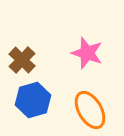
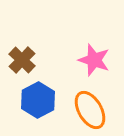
pink star: moved 7 px right, 7 px down
blue hexagon: moved 5 px right; rotated 12 degrees counterclockwise
